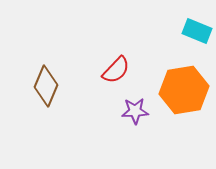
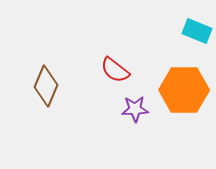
red semicircle: moved 1 px left; rotated 84 degrees clockwise
orange hexagon: rotated 9 degrees clockwise
purple star: moved 2 px up
